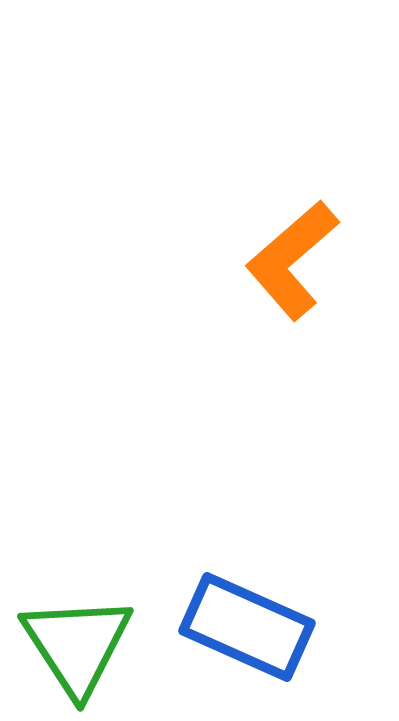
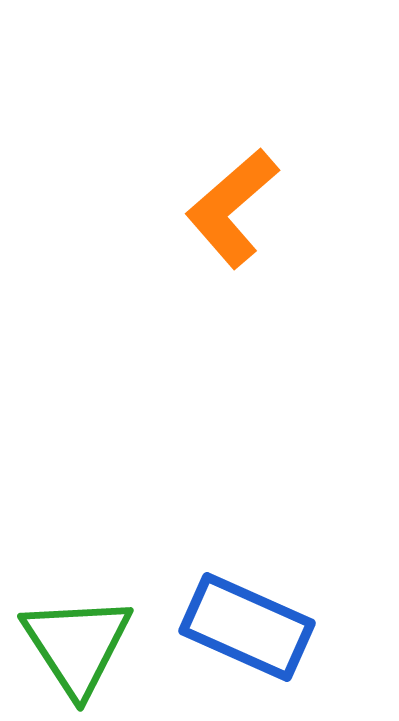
orange L-shape: moved 60 px left, 52 px up
